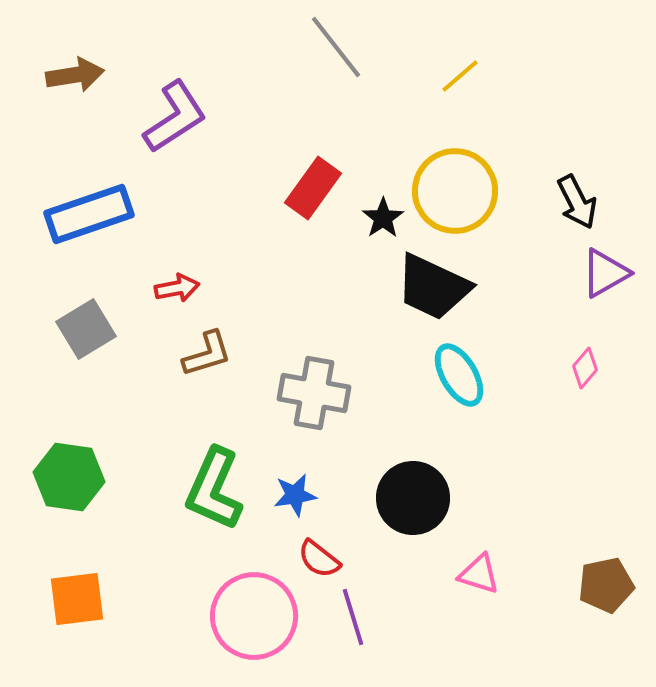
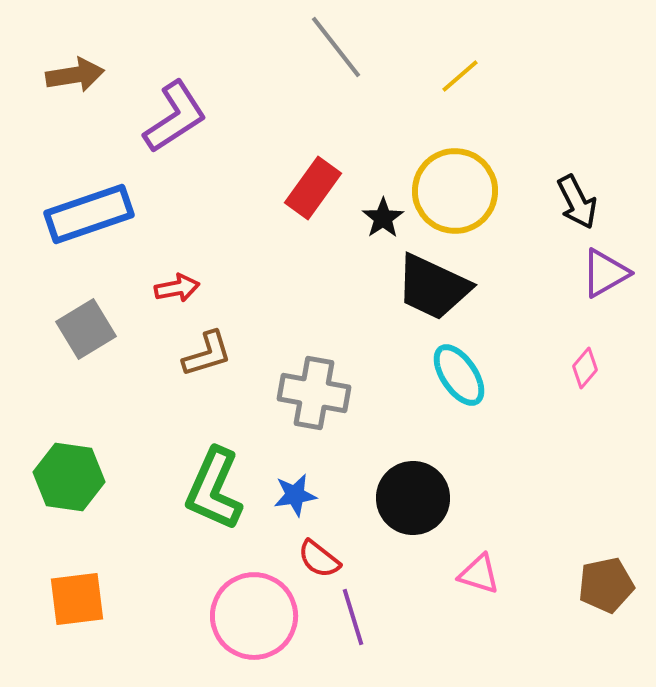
cyan ellipse: rotated 4 degrees counterclockwise
